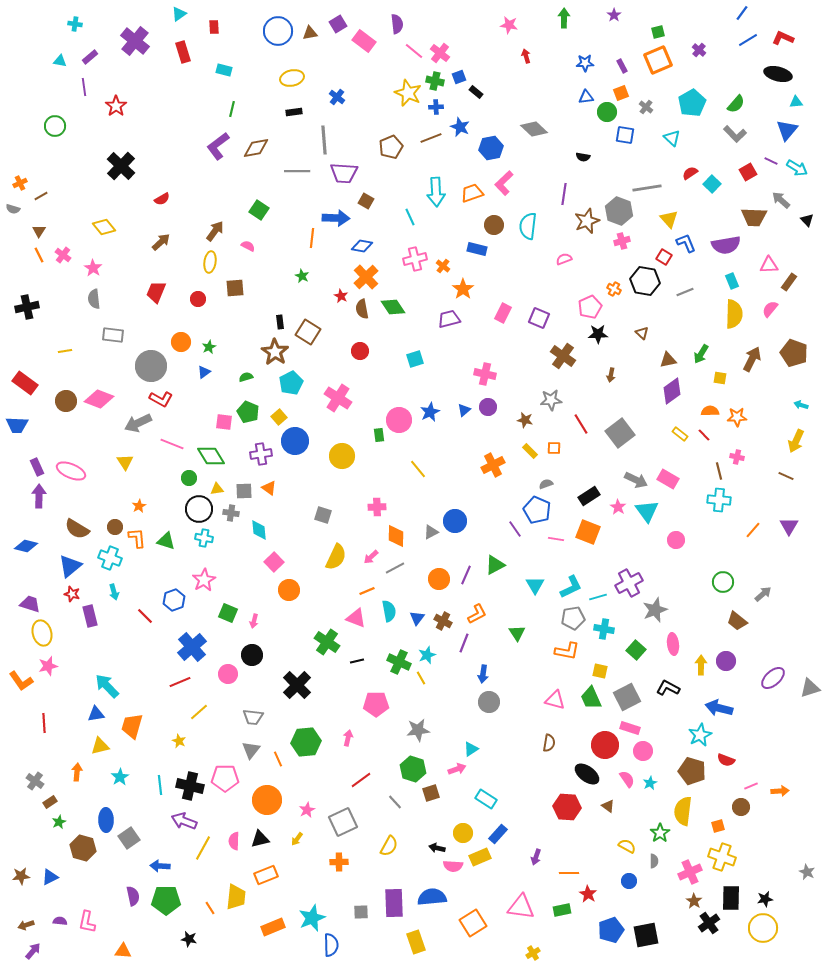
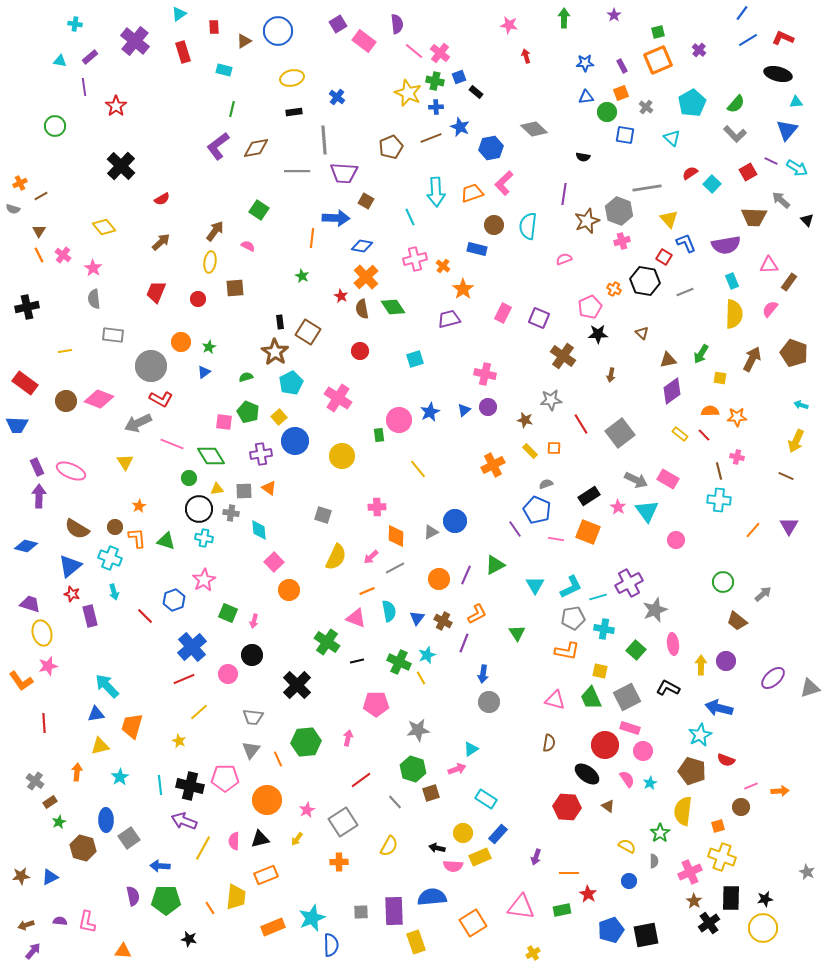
brown triangle at (310, 33): moved 66 px left, 8 px down; rotated 21 degrees counterclockwise
red line at (180, 682): moved 4 px right, 3 px up
gray square at (343, 822): rotated 8 degrees counterclockwise
purple rectangle at (394, 903): moved 8 px down
